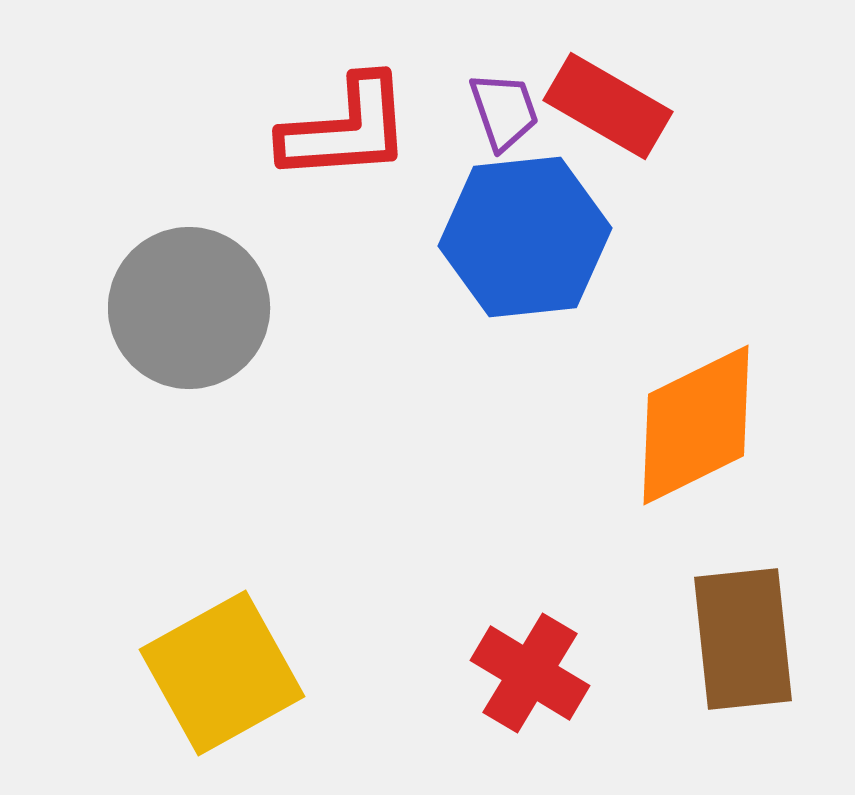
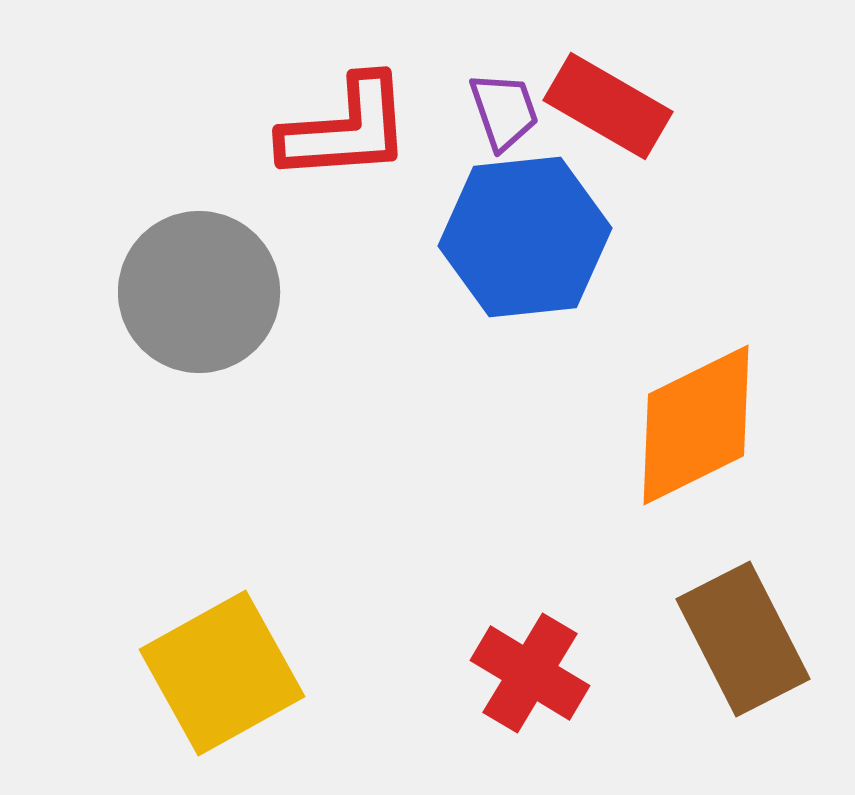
gray circle: moved 10 px right, 16 px up
brown rectangle: rotated 21 degrees counterclockwise
